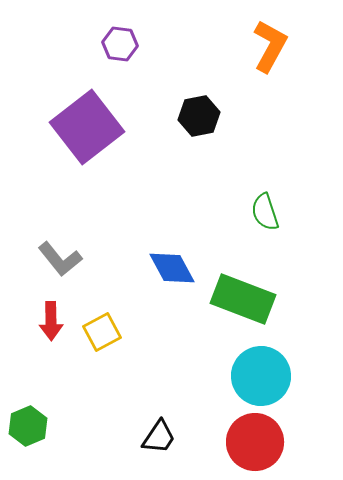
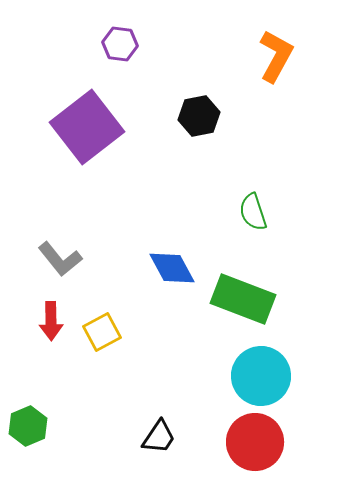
orange L-shape: moved 6 px right, 10 px down
green semicircle: moved 12 px left
